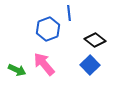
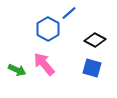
blue line: rotated 56 degrees clockwise
blue hexagon: rotated 10 degrees counterclockwise
black diamond: rotated 10 degrees counterclockwise
blue square: moved 2 px right, 3 px down; rotated 30 degrees counterclockwise
